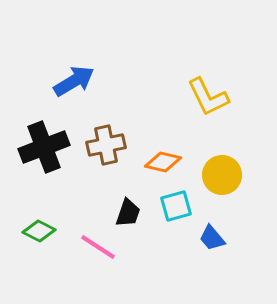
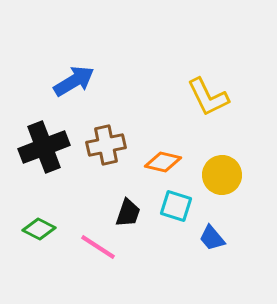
cyan square: rotated 32 degrees clockwise
green diamond: moved 2 px up
